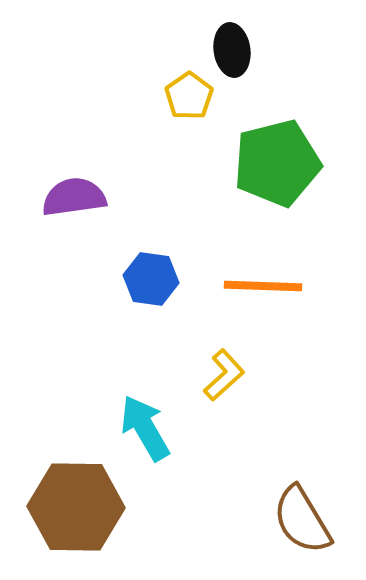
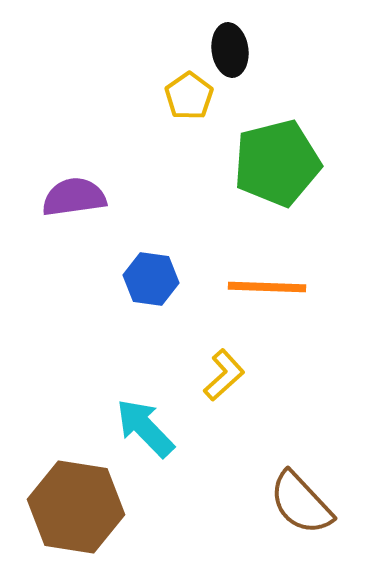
black ellipse: moved 2 px left
orange line: moved 4 px right, 1 px down
cyan arrow: rotated 14 degrees counterclockwise
brown hexagon: rotated 8 degrees clockwise
brown semicircle: moved 1 px left, 17 px up; rotated 12 degrees counterclockwise
